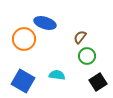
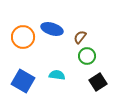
blue ellipse: moved 7 px right, 6 px down
orange circle: moved 1 px left, 2 px up
